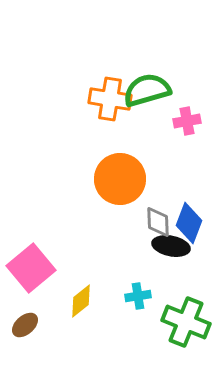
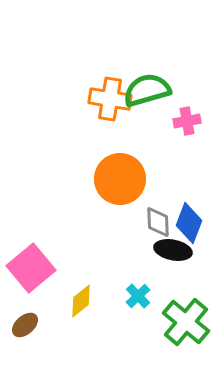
black ellipse: moved 2 px right, 4 px down
cyan cross: rotated 35 degrees counterclockwise
green cross: rotated 18 degrees clockwise
